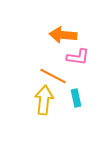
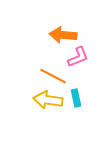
pink L-shape: rotated 30 degrees counterclockwise
yellow arrow: moved 4 px right; rotated 88 degrees counterclockwise
